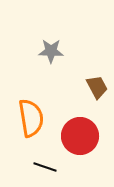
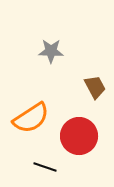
brown trapezoid: moved 2 px left
orange semicircle: rotated 66 degrees clockwise
red circle: moved 1 px left
